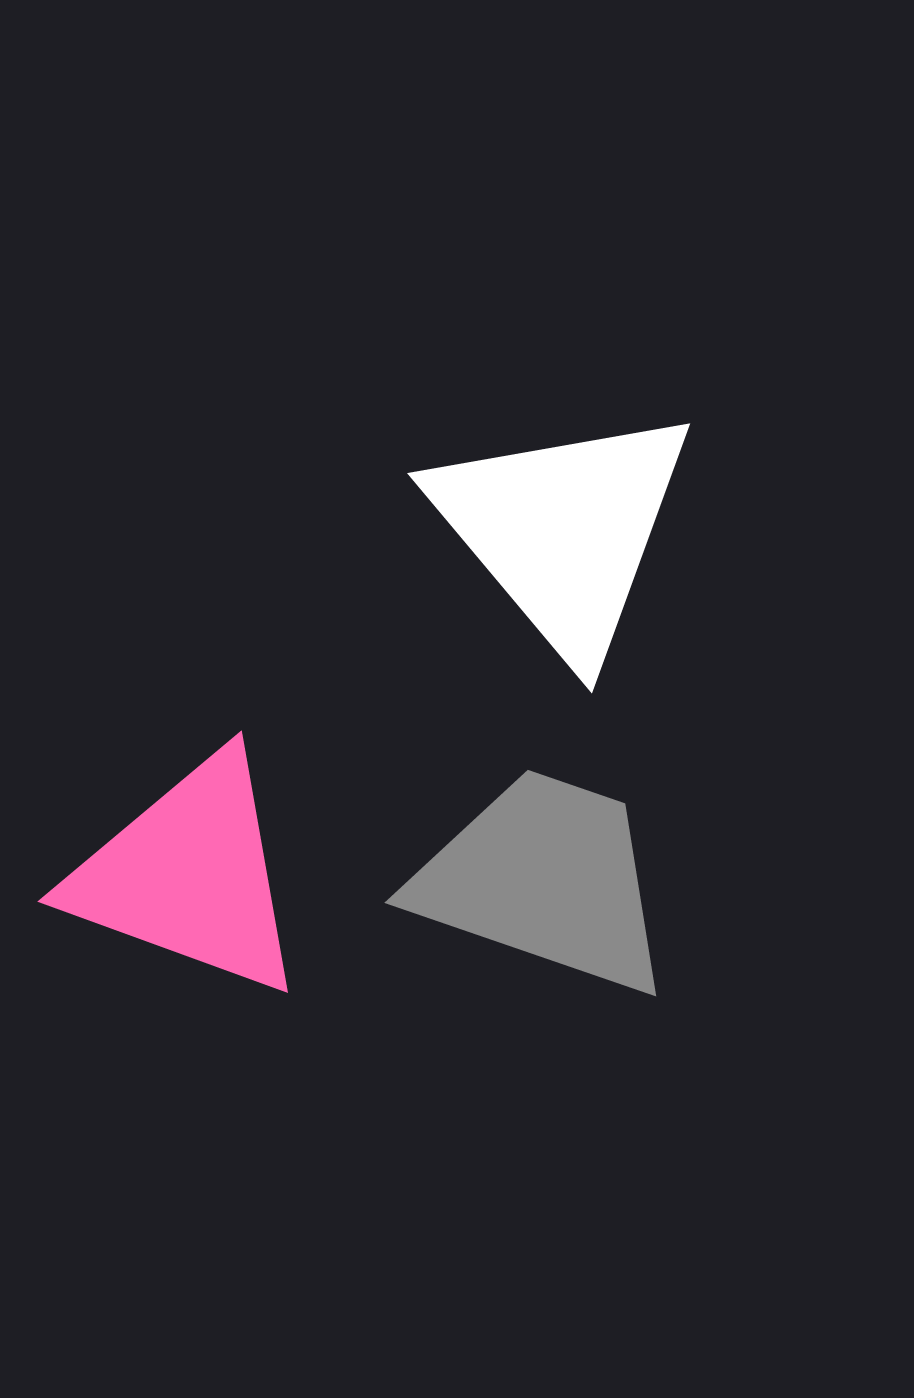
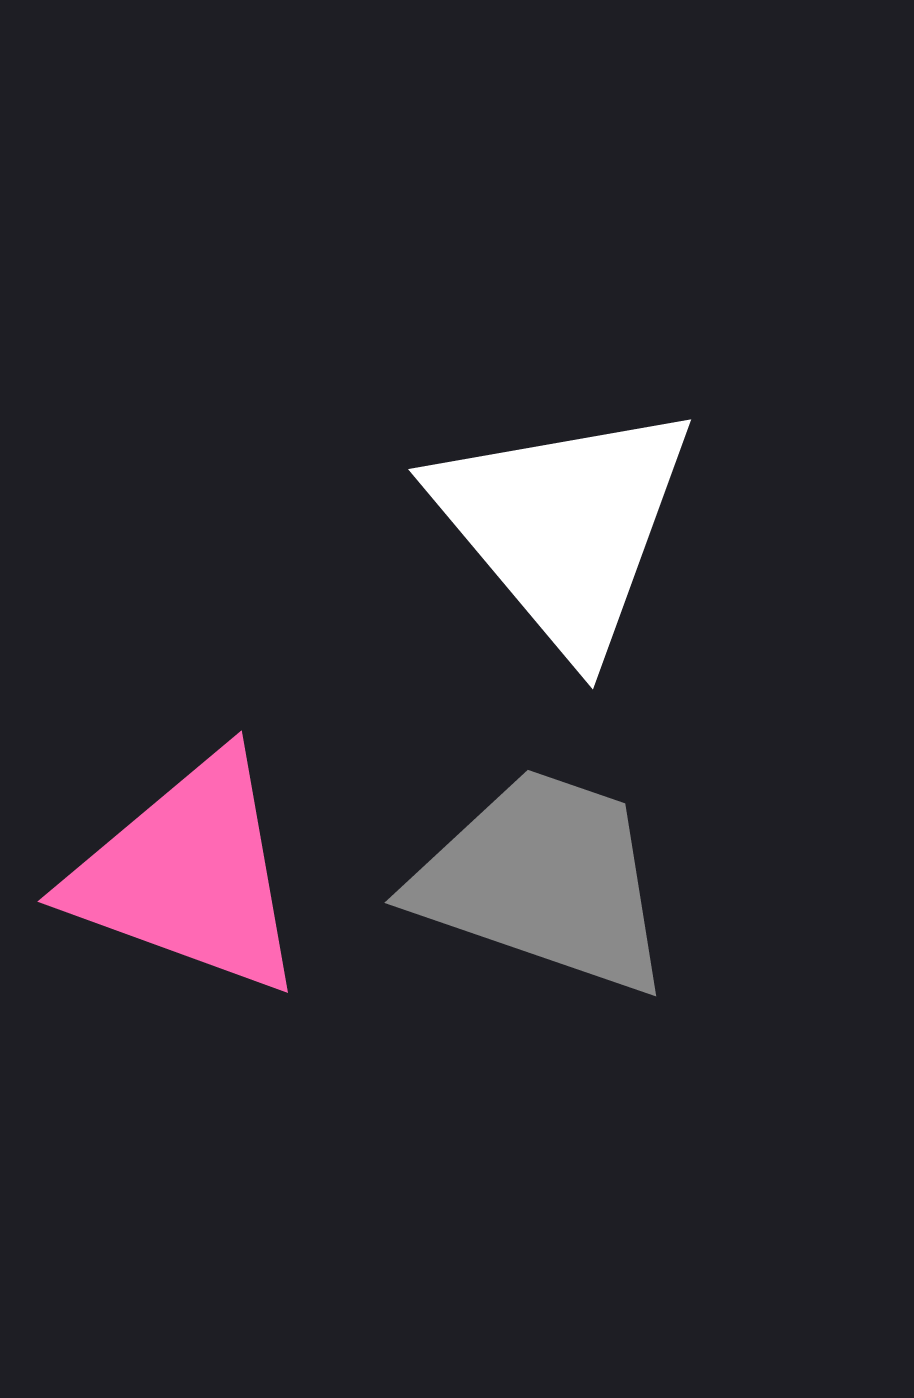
white triangle: moved 1 px right, 4 px up
